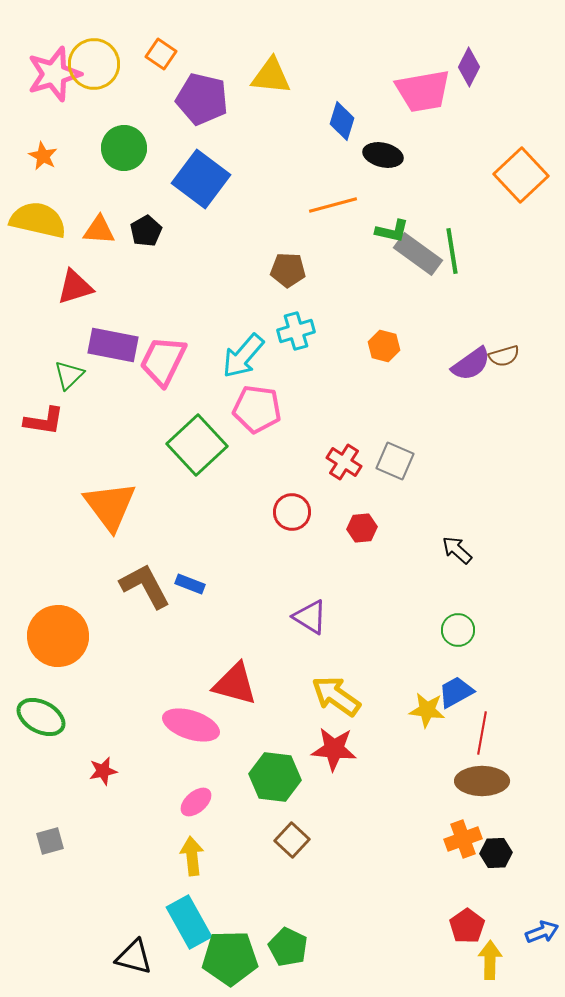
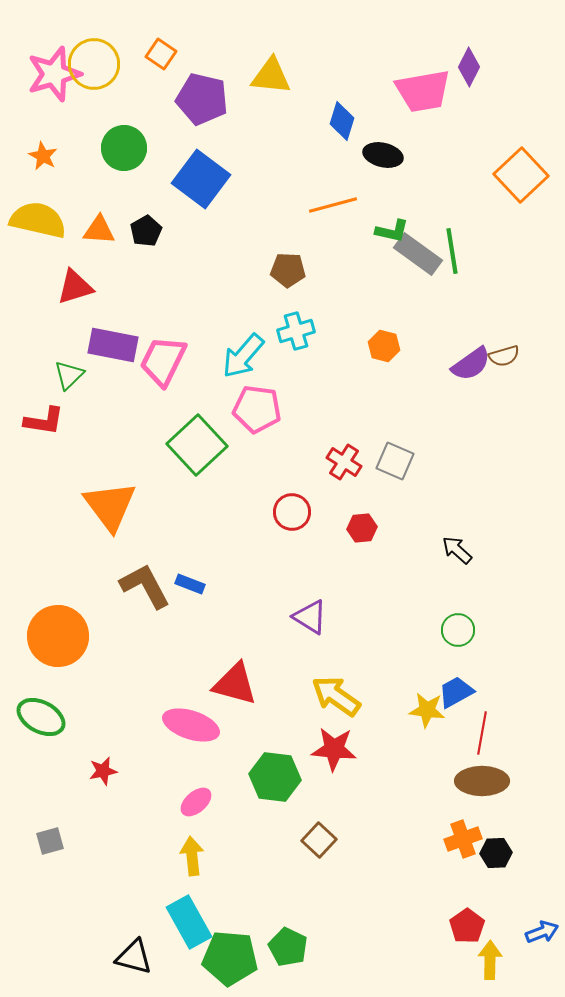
brown square at (292, 840): moved 27 px right
green pentagon at (230, 958): rotated 6 degrees clockwise
